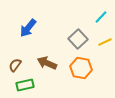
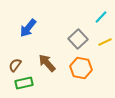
brown arrow: rotated 24 degrees clockwise
green rectangle: moved 1 px left, 2 px up
